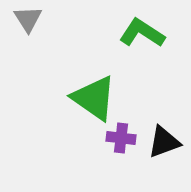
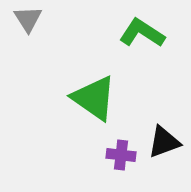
purple cross: moved 17 px down
